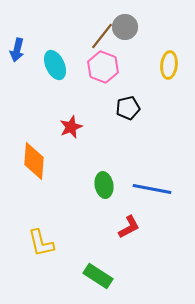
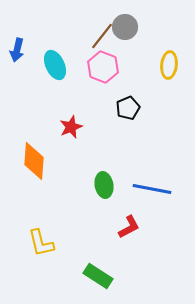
black pentagon: rotated 10 degrees counterclockwise
